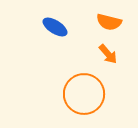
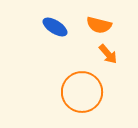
orange semicircle: moved 10 px left, 3 px down
orange circle: moved 2 px left, 2 px up
